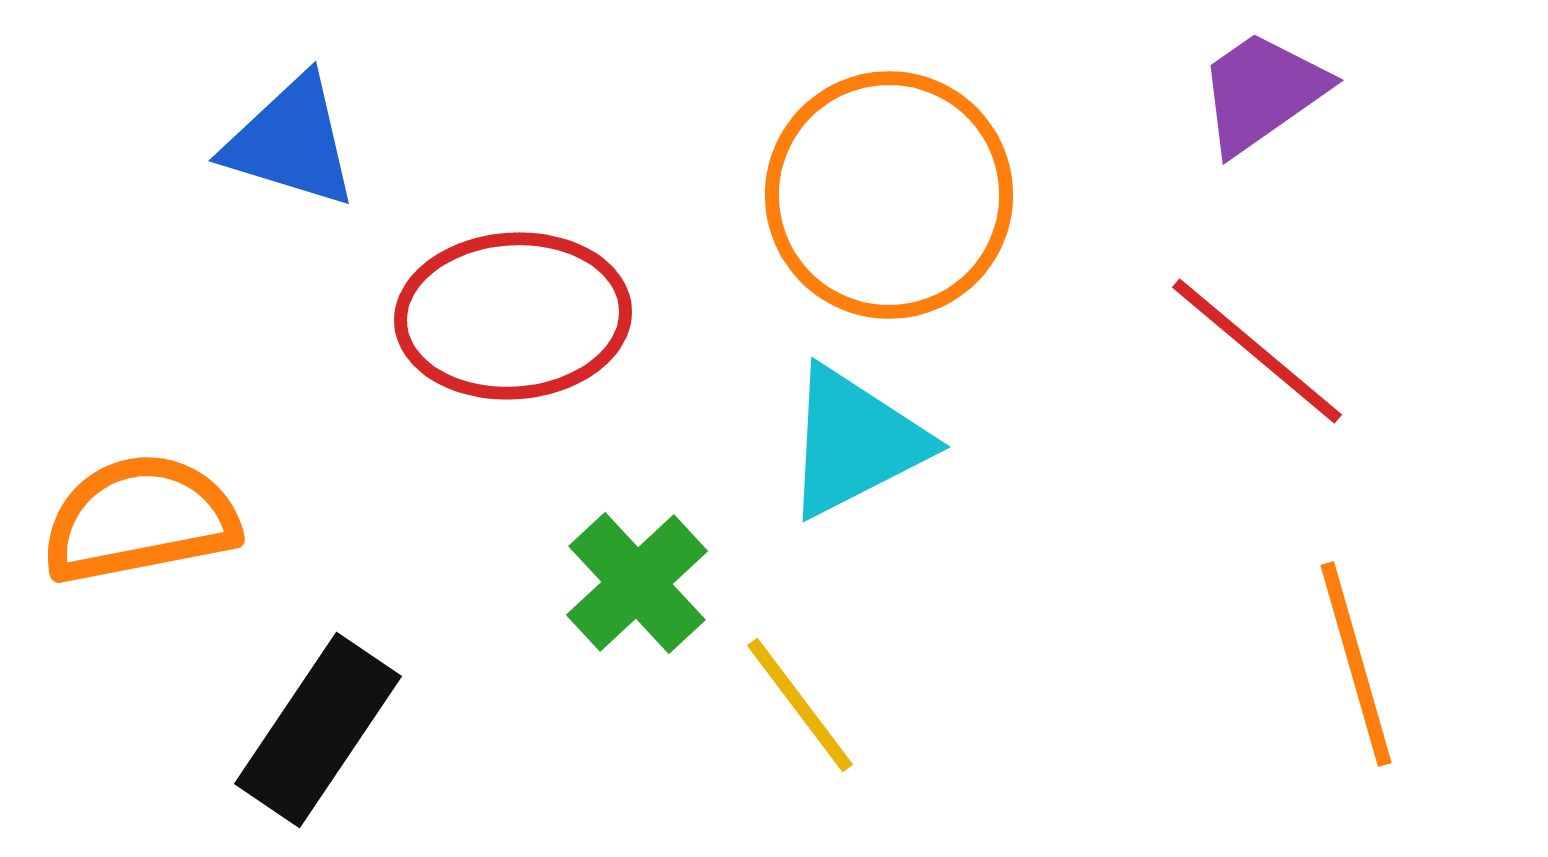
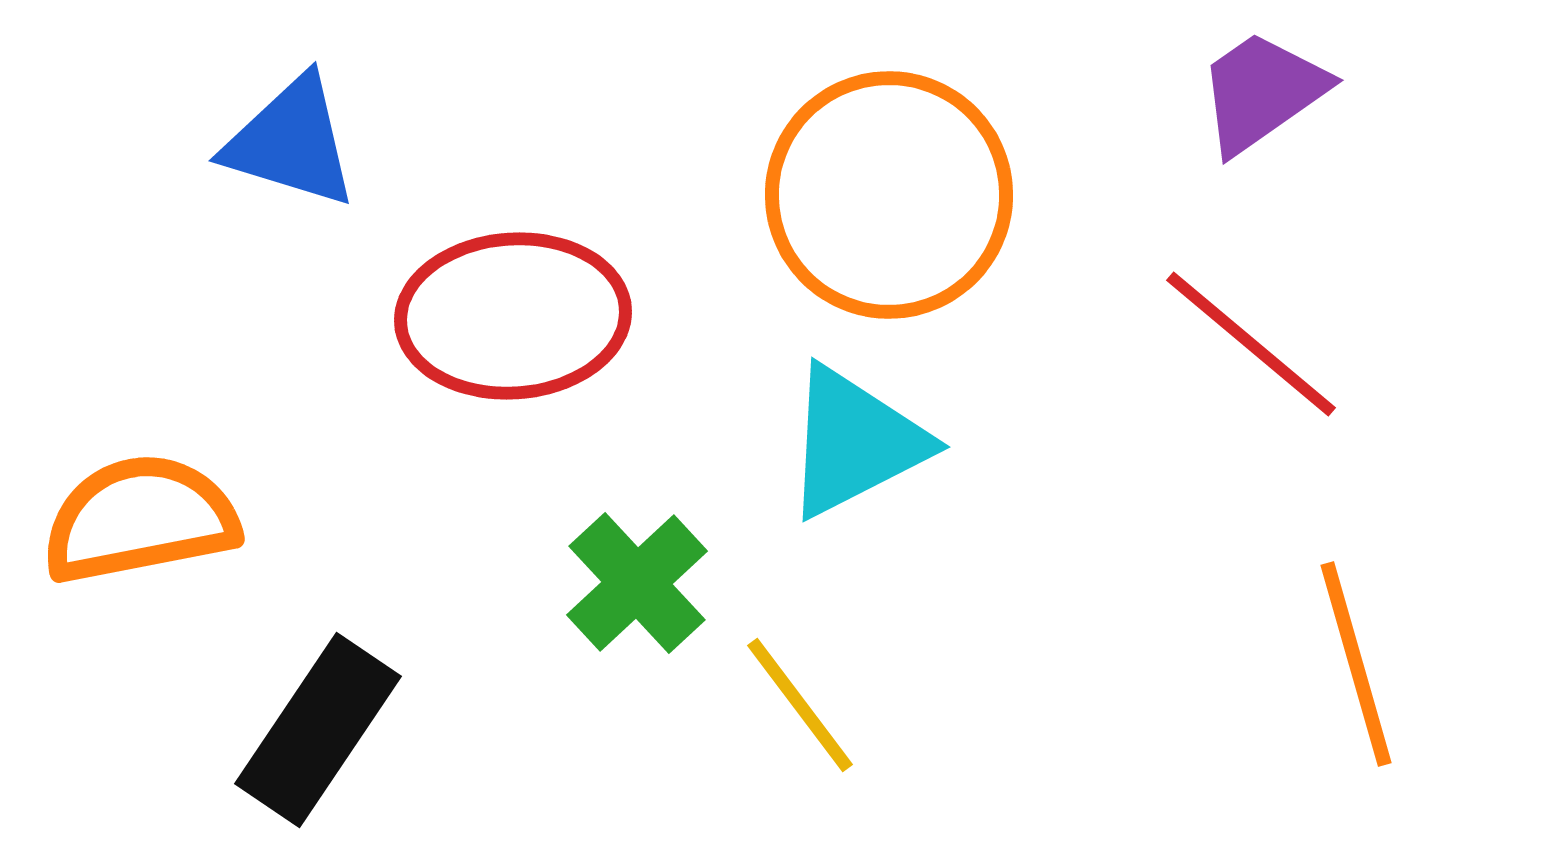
red line: moved 6 px left, 7 px up
